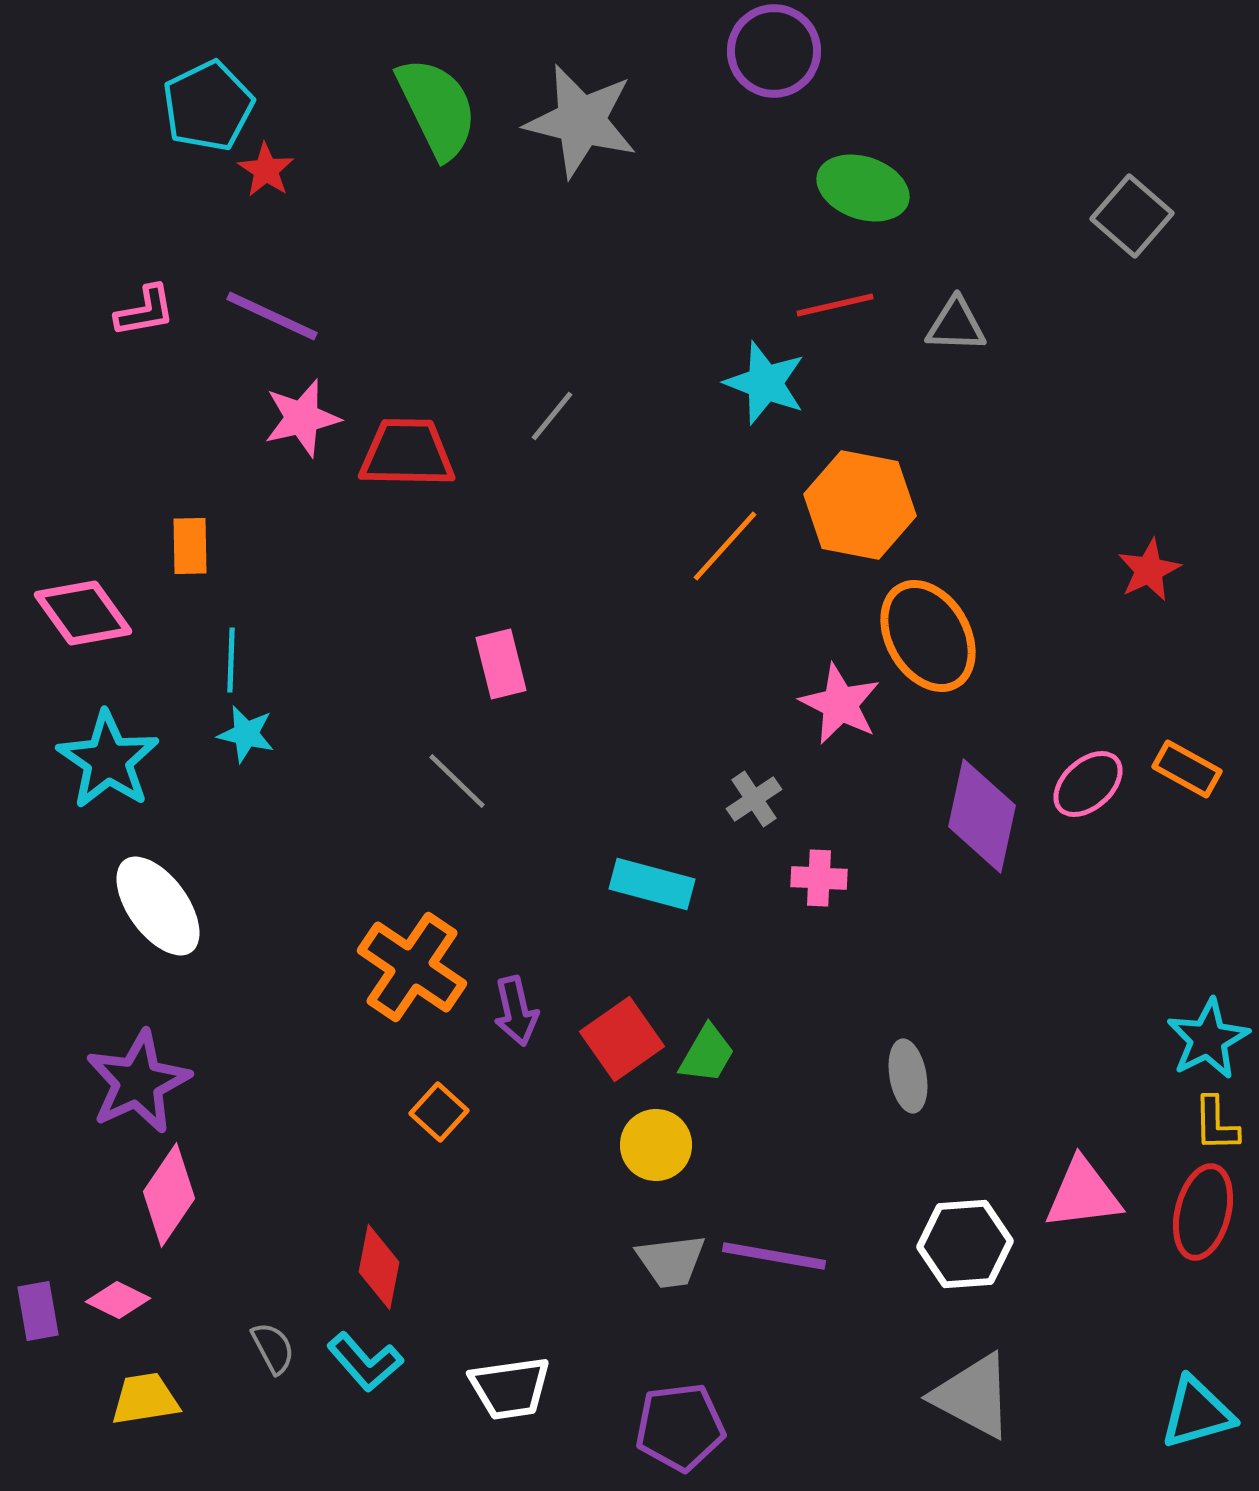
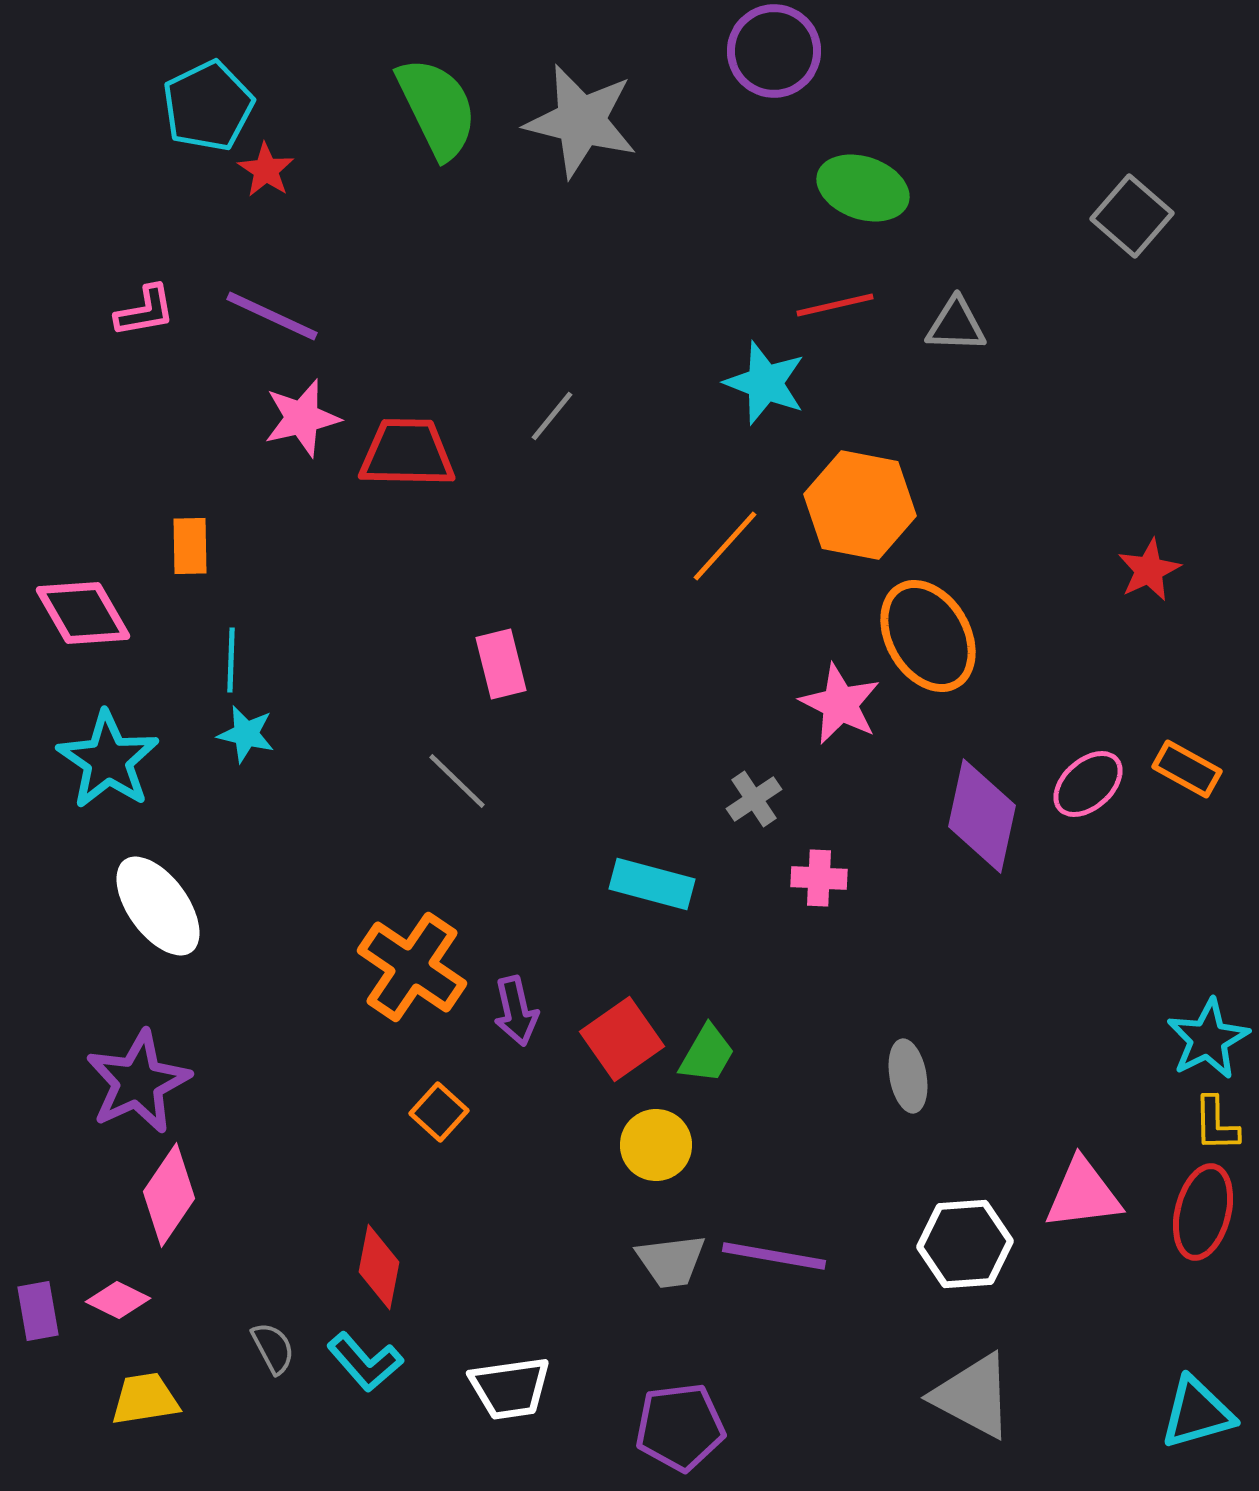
pink diamond at (83, 613): rotated 6 degrees clockwise
